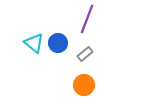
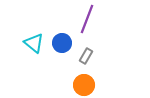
blue circle: moved 4 px right
gray rectangle: moved 1 px right, 2 px down; rotated 21 degrees counterclockwise
